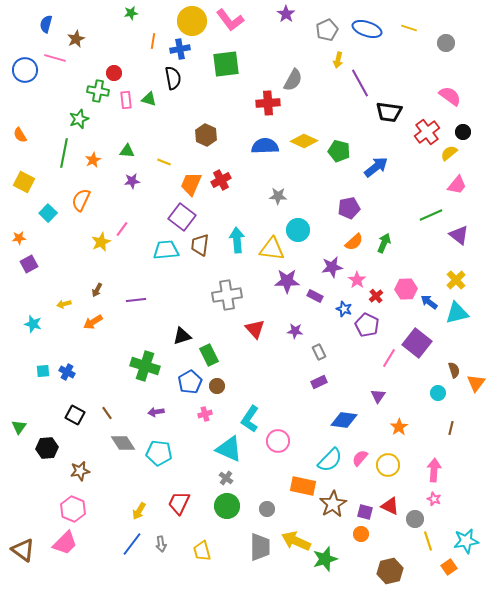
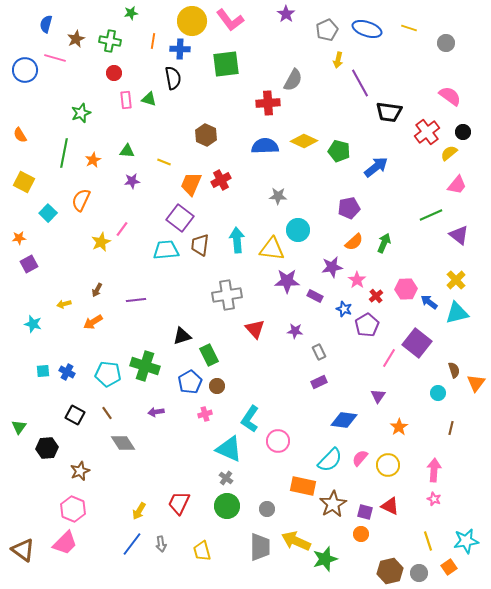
blue cross at (180, 49): rotated 12 degrees clockwise
green cross at (98, 91): moved 12 px right, 50 px up
green star at (79, 119): moved 2 px right, 6 px up
purple square at (182, 217): moved 2 px left, 1 px down
purple pentagon at (367, 325): rotated 15 degrees clockwise
cyan pentagon at (159, 453): moved 51 px left, 79 px up
brown star at (80, 471): rotated 12 degrees counterclockwise
gray circle at (415, 519): moved 4 px right, 54 px down
